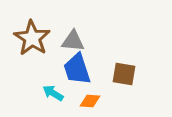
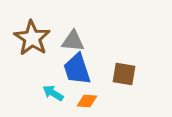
orange diamond: moved 3 px left
